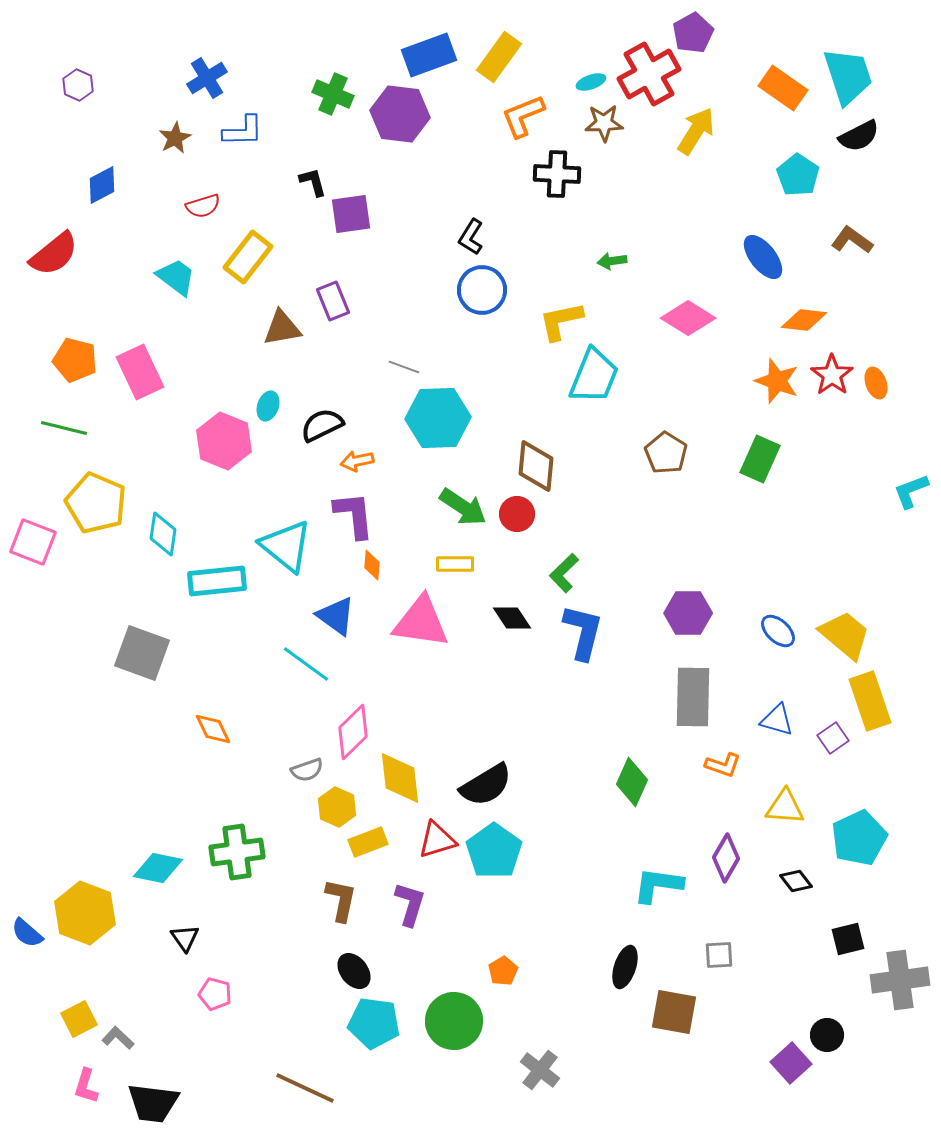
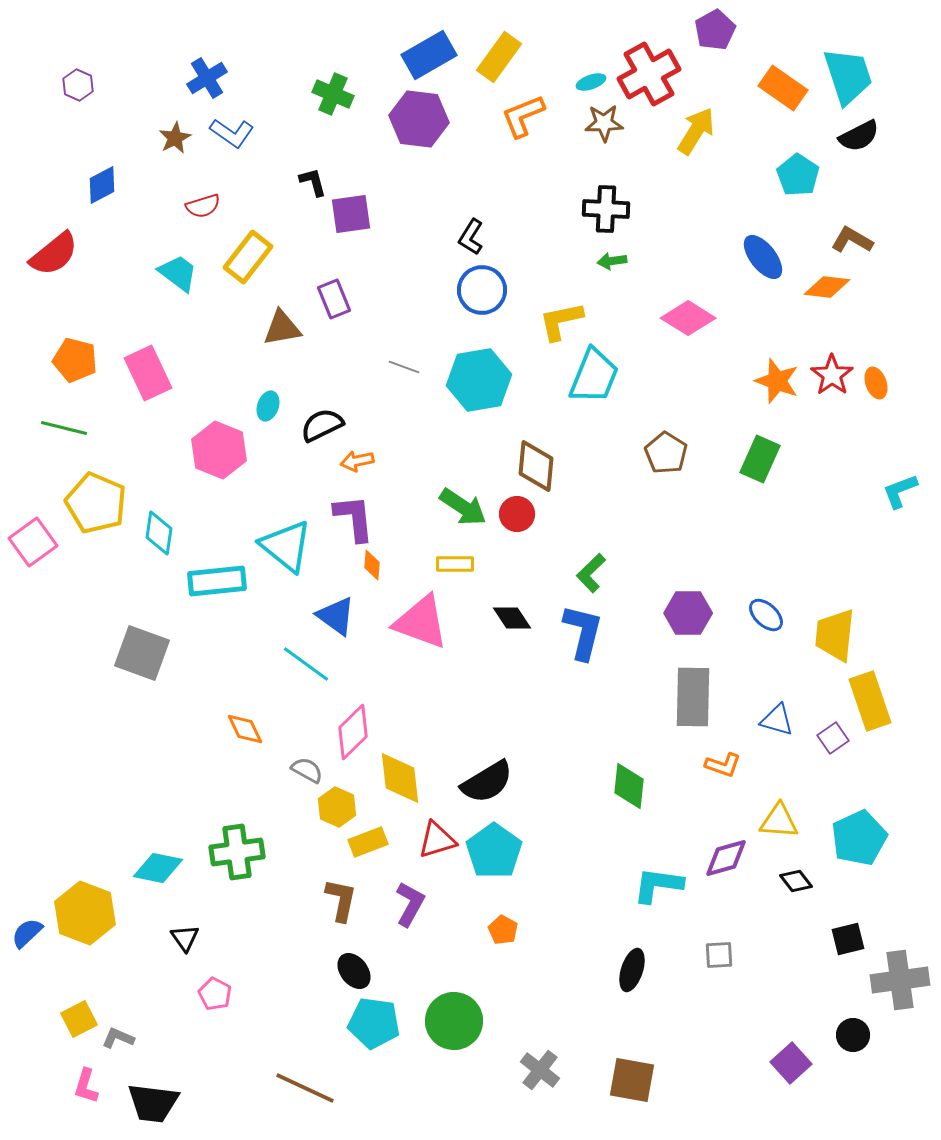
purple pentagon at (693, 33): moved 22 px right, 3 px up
blue rectangle at (429, 55): rotated 10 degrees counterclockwise
purple hexagon at (400, 114): moved 19 px right, 5 px down
blue L-shape at (243, 131): moved 11 px left, 2 px down; rotated 36 degrees clockwise
black cross at (557, 174): moved 49 px right, 35 px down
brown L-shape at (852, 240): rotated 6 degrees counterclockwise
cyan trapezoid at (176, 277): moved 2 px right, 4 px up
purple rectangle at (333, 301): moved 1 px right, 2 px up
orange diamond at (804, 320): moved 23 px right, 33 px up
pink rectangle at (140, 372): moved 8 px right, 1 px down
cyan hexagon at (438, 418): moved 41 px right, 38 px up; rotated 8 degrees counterclockwise
pink hexagon at (224, 441): moved 5 px left, 9 px down
cyan L-shape at (911, 491): moved 11 px left
purple L-shape at (354, 515): moved 3 px down
cyan diamond at (163, 534): moved 4 px left, 1 px up
pink square at (33, 542): rotated 33 degrees clockwise
green L-shape at (564, 573): moved 27 px right
pink triangle at (421, 622): rotated 12 degrees clockwise
blue ellipse at (778, 631): moved 12 px left, 16 px up
yellow trapezoid at (845, 635): moved 10 px left; rotated 124 degrees counterclockwise
orange diamond at (213, 729): moved 32 px right
gray semicircle at (307, 770): rotated 132 degrees counterclockwise
green diamond at (632, 782): moved 3 px left, 4 px down; rotated 18 degrees counterclockwise
black semicircle at (486, 785): moved 1 px right, 3 px up
yellow triangle at (785, 807): moved 6 px left, 14 px down
purple diamond at (726, 858): rotated 45 degrees clockwise
purple L-shape at (410, 904): rotated 12 degrees clockwise
blue semicircle at (27, 933): rotated 96 degrees clockwise
black ellipse at (625, 967): moved 7 px right, 3 px down
orange pentagon at (503, 971): moved 41 px up; rotated 12 degrees counterclockwise
pink pentagon at (215, 994): rotated 12 degrees clockwise
brown square at (674, 1012): moved 42 px left, 68 px down
black circle at (827, 1035): moved 26 px right
gray L-shape at (118, 1038): rotated 20 degrees counterclockwise
